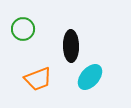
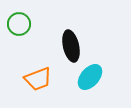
green circle: moved 4 px left, 5 px up
black ellipse: rotated 12 degrees counterclockwise
